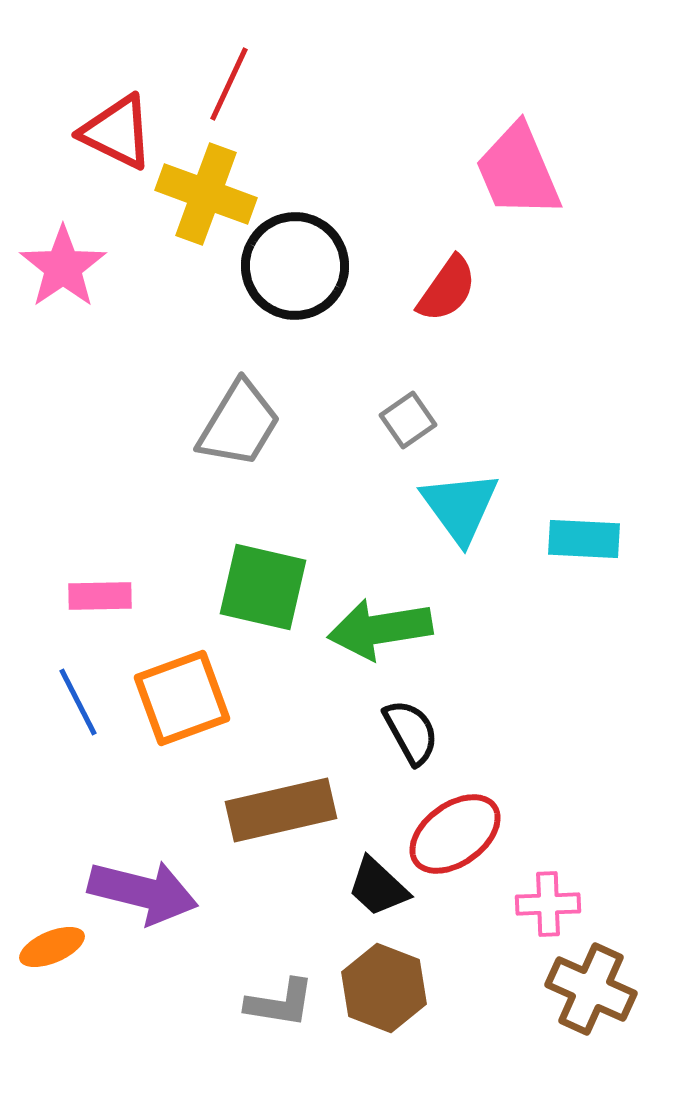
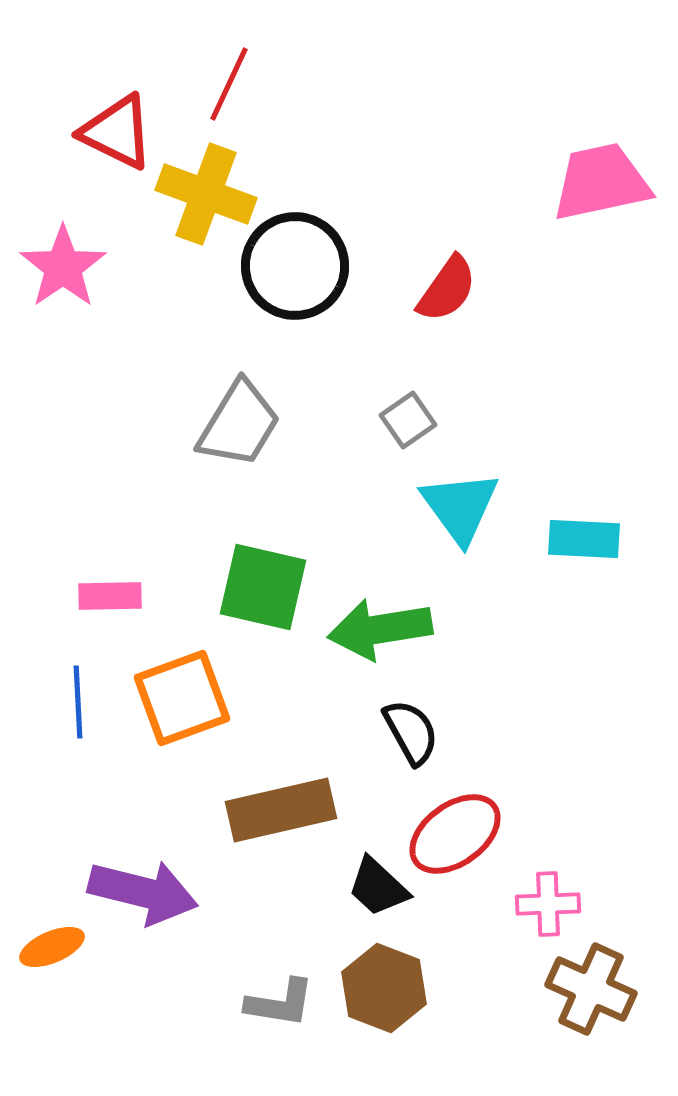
pink trapezoid: moved 83 px right, 11 px down; rotated 101 degrees clockwise
pink rectangle: moved 10 px right
blue line: rotated 24 degrees clockwise
